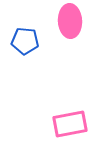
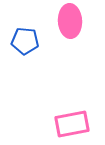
pink rectangle: moved 2 px right
